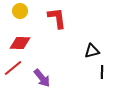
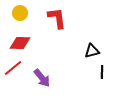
yellow circle: moved 2 px down
